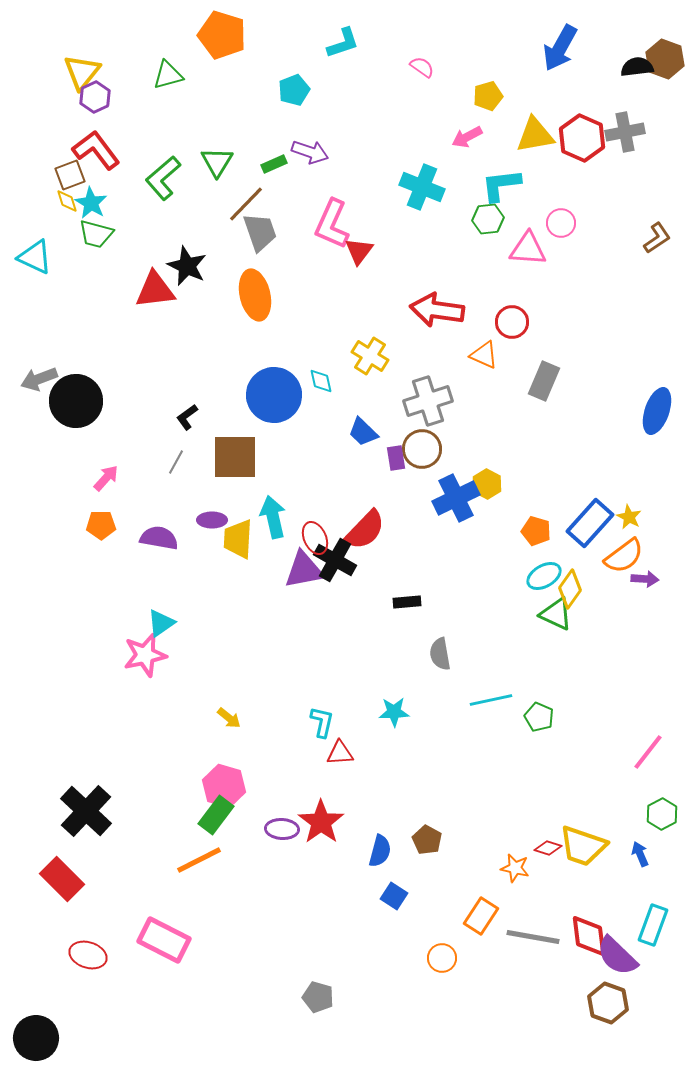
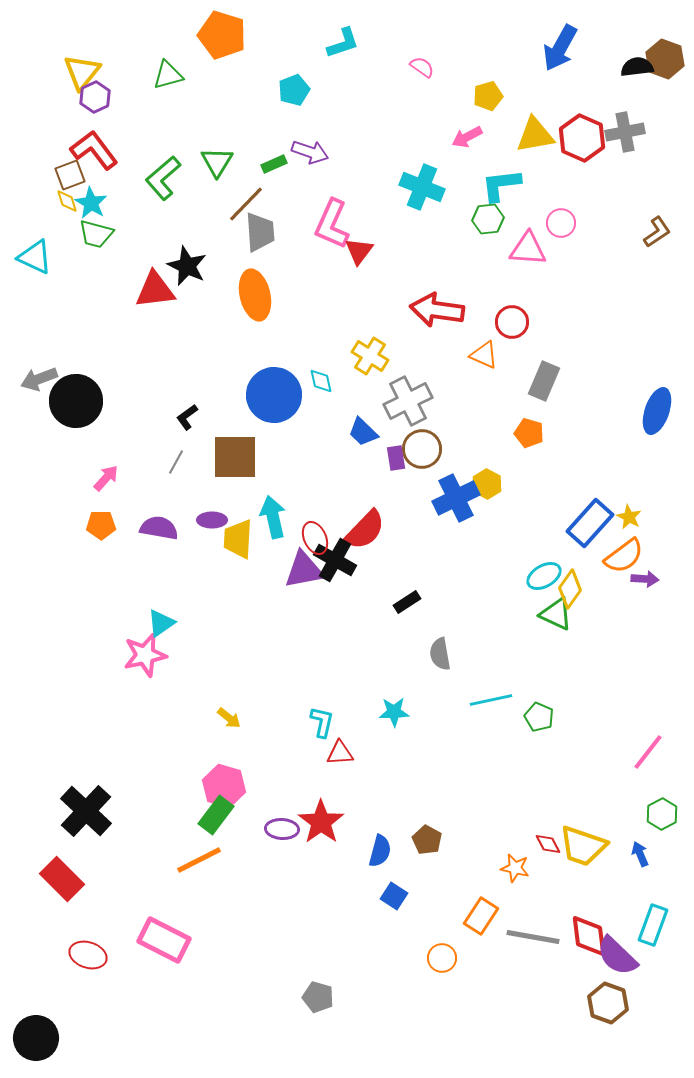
red L-shape at (96, 150): moved 2 px left
gray trapezoid at (260, 232): rotated 15 degrees clockwise
brown L-shape at (657, 238): moved 6 px up
gray cross at (428, 401): moved 20 px left; rotated 9 degrees counterclockwise
orange pentagon at (536, 531): moved 7 px left, 98 px up
purple semicircle at (159, 538): moved 10 px up
black rectangle at (407, 602): rotated 28 degrees counterclockwise
red diamond at (548, 848): moved 4 px up; rotated 44 degrees clockwise
